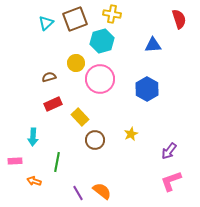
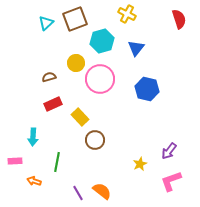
yellow cross: moved 15 px right; rotated 18 degrees clockwise
blue triangle: moved 17 px left, 3 px down; rotated 48 degrees counterclockwise
blue hexagon: rotated 15 degrees counterclockwise
yellow star: moved 9 px right, 30 px down
